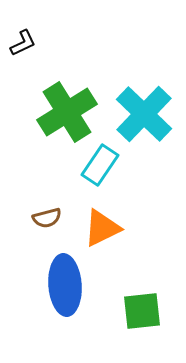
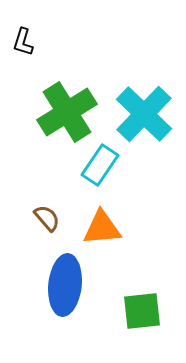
black L-shape: moved 1 px up; rotated 132 degrees clockwise
brown semicircle: rotated 116 degrees counterclockwise
orange triangle: rotated 21 degrees clockwise
blue ellipse: rotated 10 degrees clockwise
